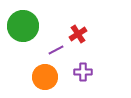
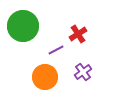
purple cross: rotated 36 degrees counterclockwise
